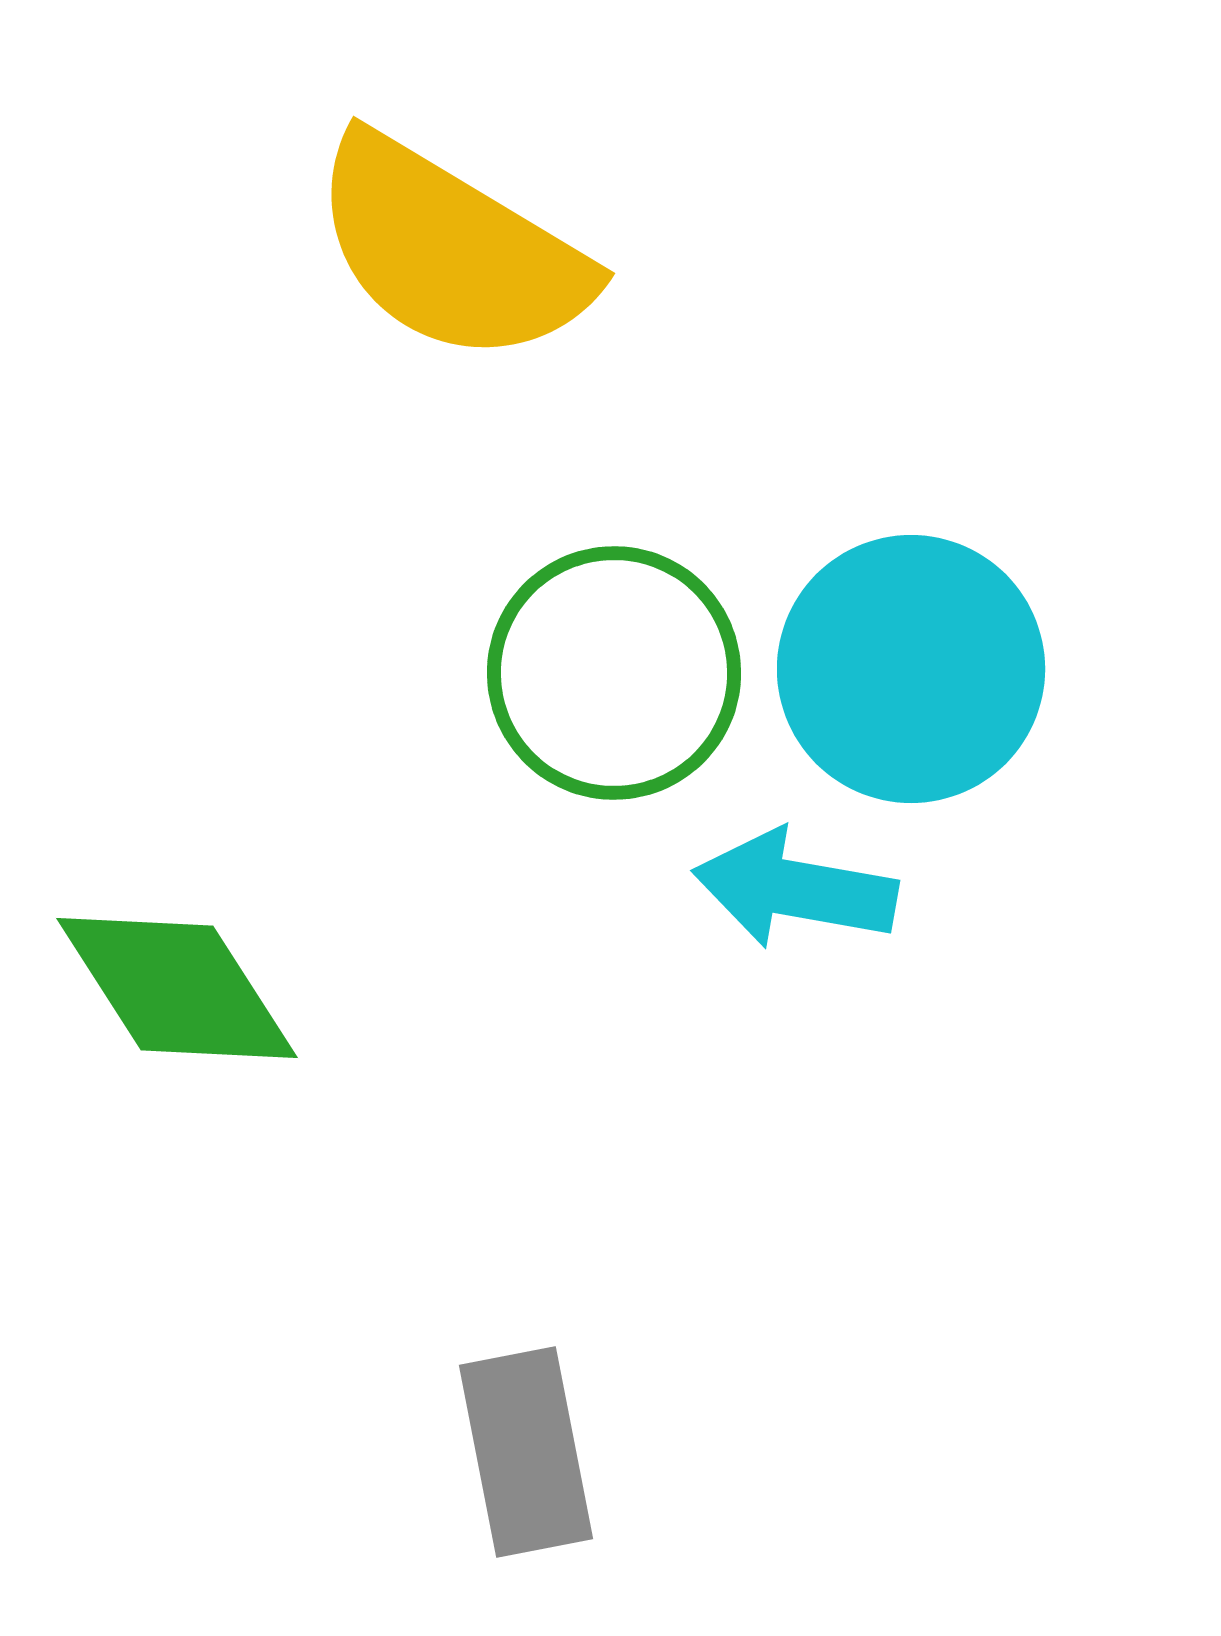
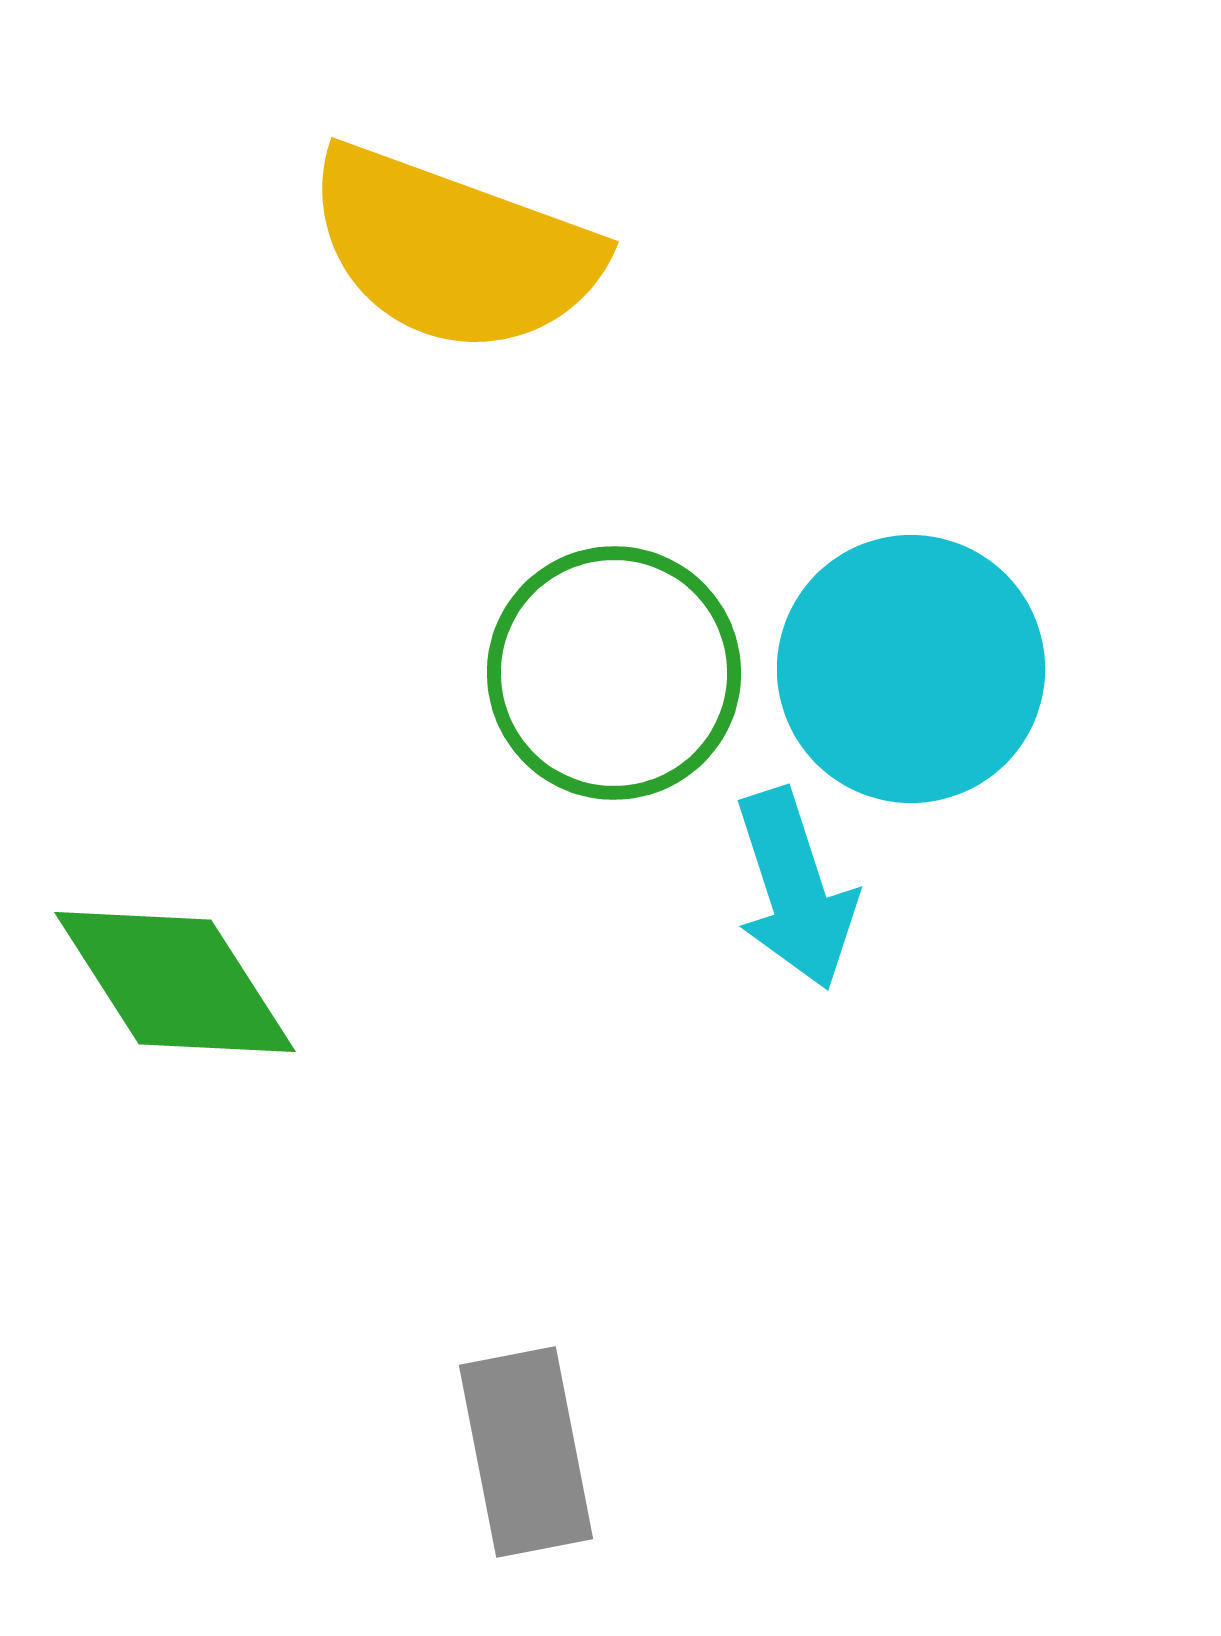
yellow semicircle: moved 2 px right; rotated 11 degrees counterclockwise
cyan arrow: rotated 118 degrees counterclockwise
green diamond: moved 2 px left, 6 px up
